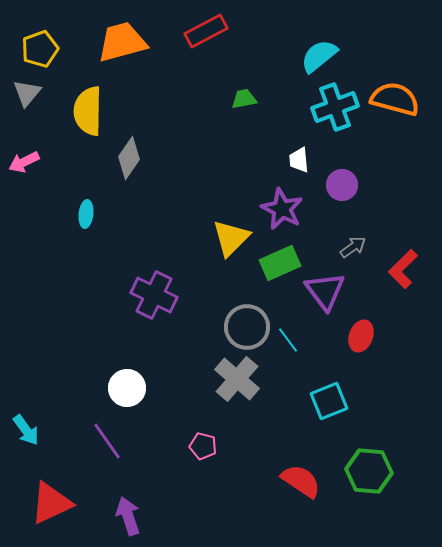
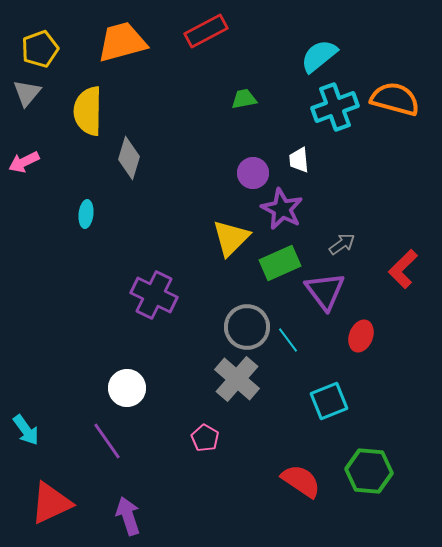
gray diamond: rotated 18 degrees counterclockwise
purple circle: moved 89 px left, 12 px up
gray arrow: moved 11 px left, 3 px up
pink pentagon: moved 2 px right, 8 px up; rotated 16 degrees clockwise
